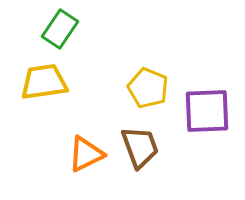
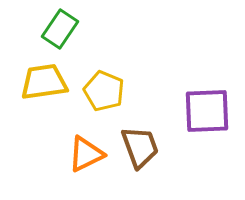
yellow pentagon: moved 44 px left, 3 px down
